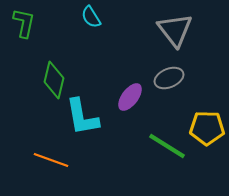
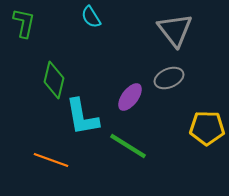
green line: moved 39 px left
